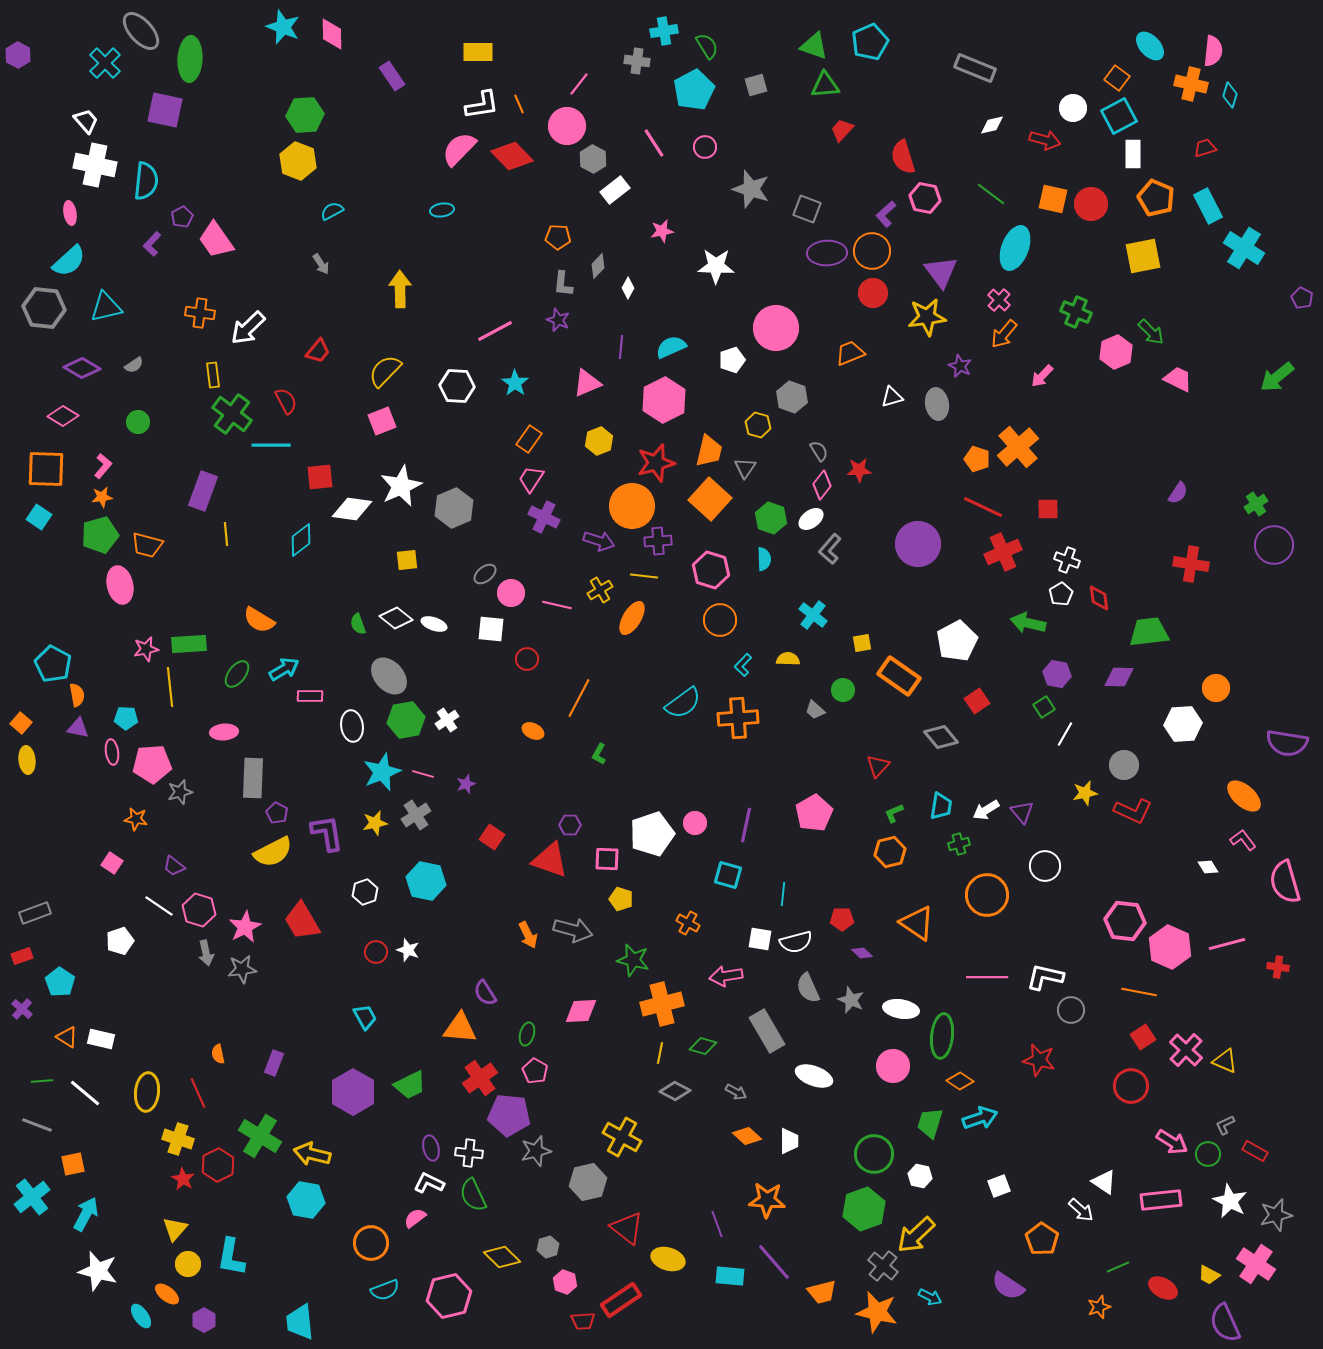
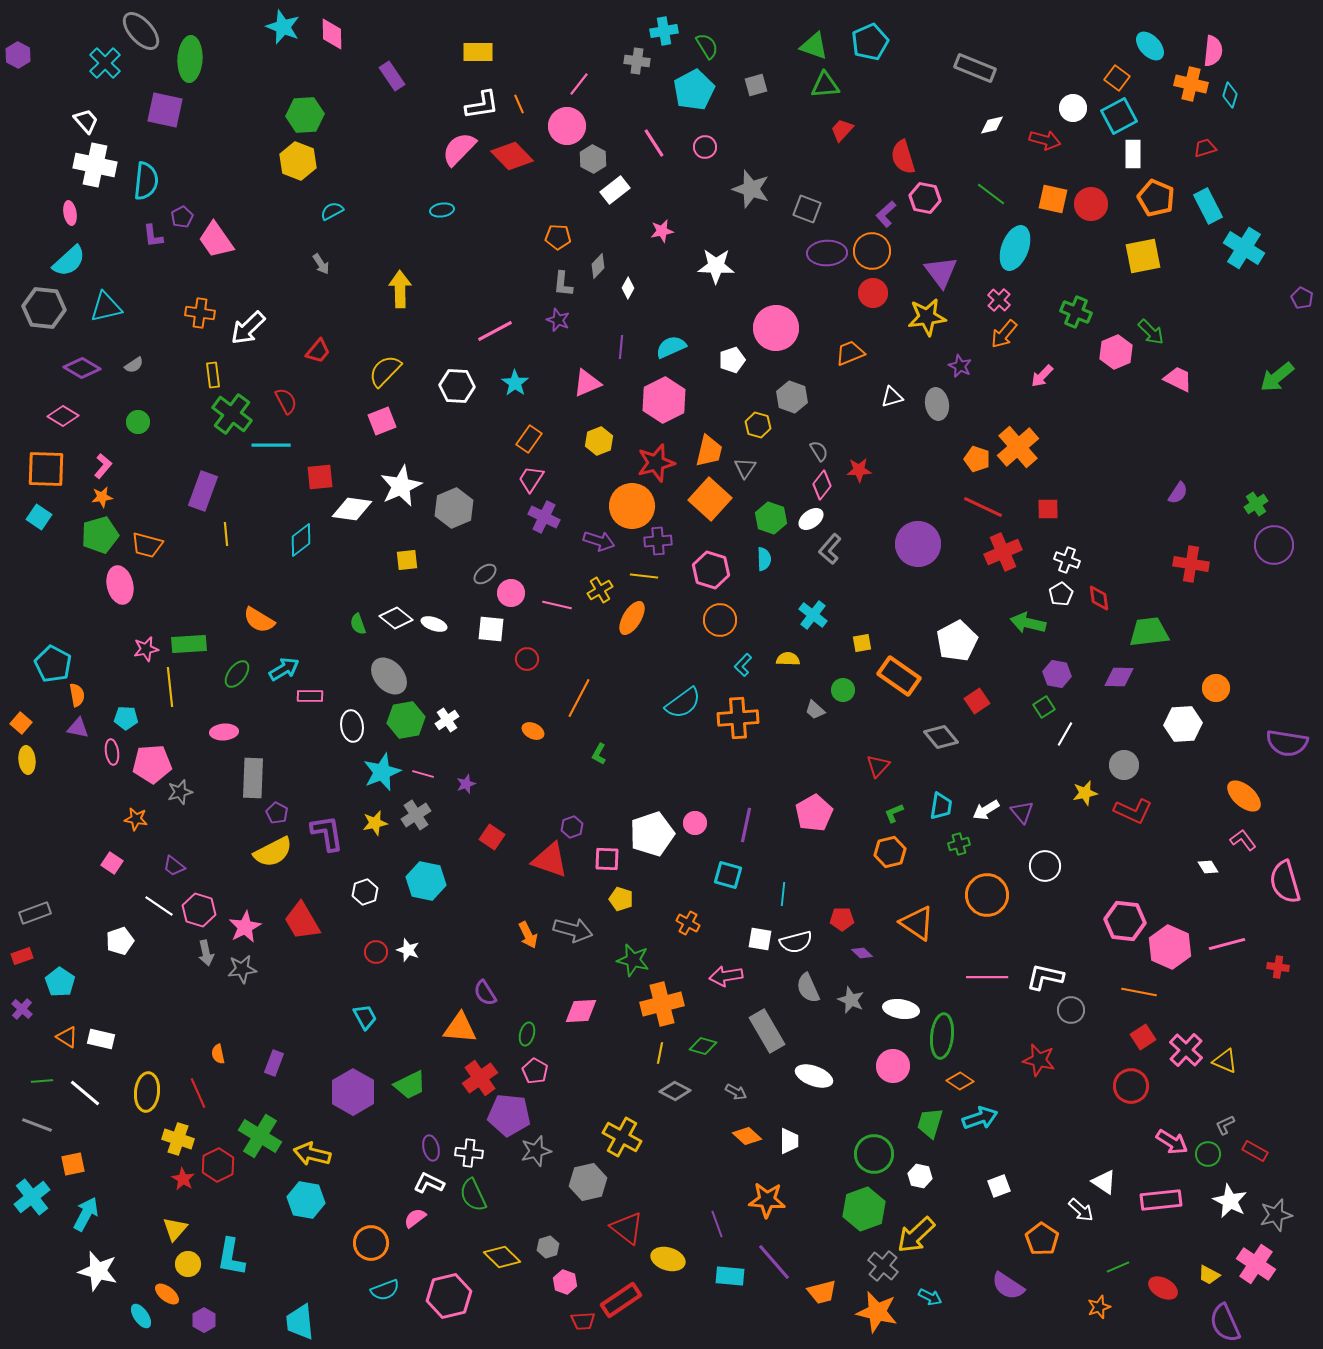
purple L-shape at (152, 244): moved 1 px right, 8 px up; rotated 50 degrees counterclockwise
purple hexagon at (570, 825): moved 2 px right, 2 px down; rotated 20 degrees counterclockwise
